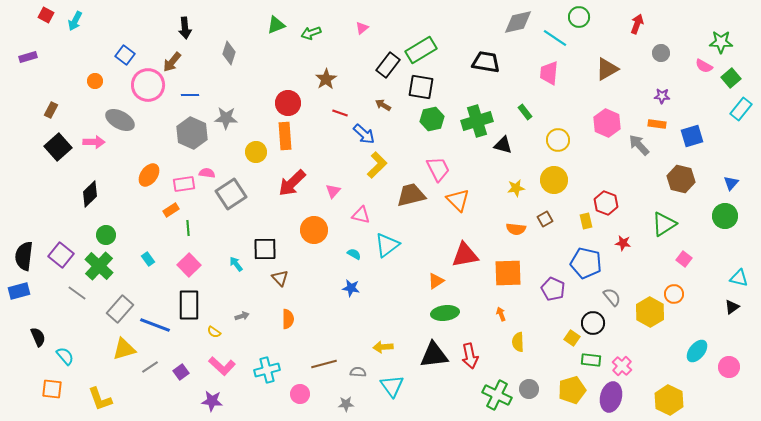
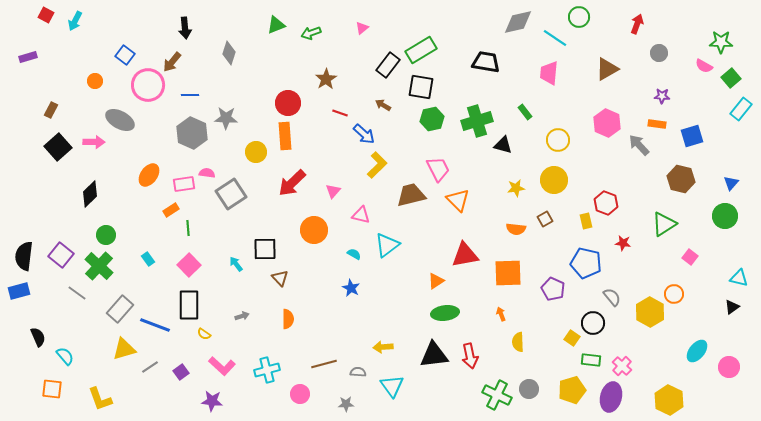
gray circle at (661, 53): moved 2 px left
pink square at (684, 259): moved 6 px right, 2 px up
blue star at (351, 288): rotated 18 degrees clockwise
yellow semicircle at (214, 332): moved 10 px left, 2 px down
